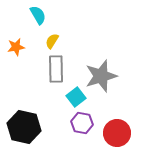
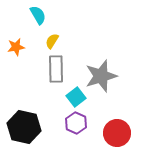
purple hexagon: moved 6 px left; rotated 15 degrees clockwise
